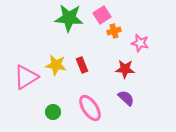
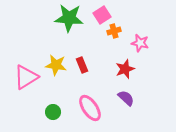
red star: rotated 24 degrees counterclockwise
